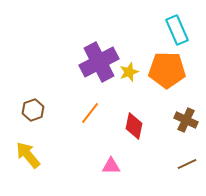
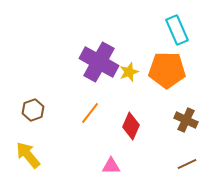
purple cross: rotated 33 degrees counterclockwise
red diamond: moved 3 px left; rotated 12 degrees clockwise
